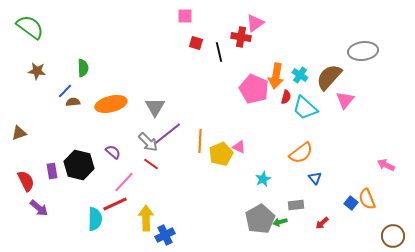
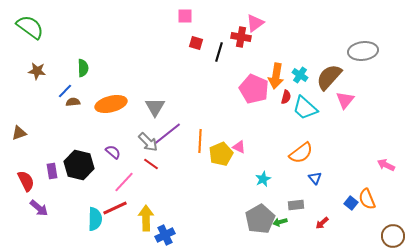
black line at (219, 52): rotated 30 degrees clockwise
red line at (115, 204): moved 4 px down
